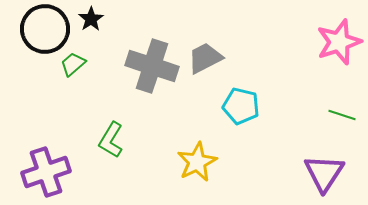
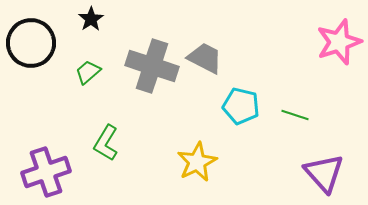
black circle: moved 14 px left, 14 px down
gray trapezoid: rotated 54 degrees clockwise
green trapezoid: moved 15 px right, 8 px down
green line: moved 47 px left
green L-shape: moved 5 px left, 3 px down
purple triangle: rotated 15 degrees counterclockwise
